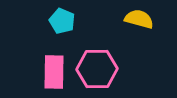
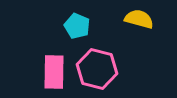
cyan pentagon: moved 15 px right, 5 px down
pink hexagon: rotated 15 degrees clockwise
